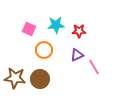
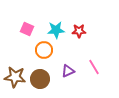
cyan star: moved 5 px down
pink square: moved 2 px left
purple triangle: moved 9 px left, 16 px down
brown star: moved 1 px up
